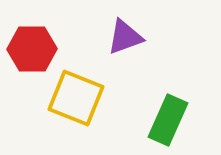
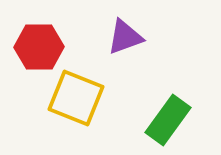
red hexagon: moved 7 px right, 2 px up
green rectangle: rotated 12 degrees clockwise
